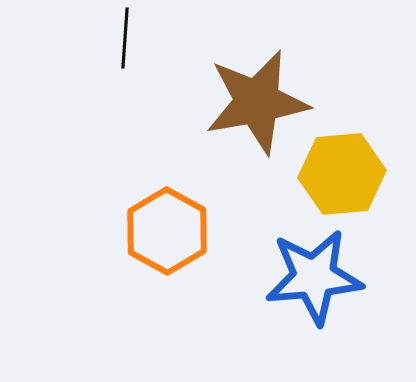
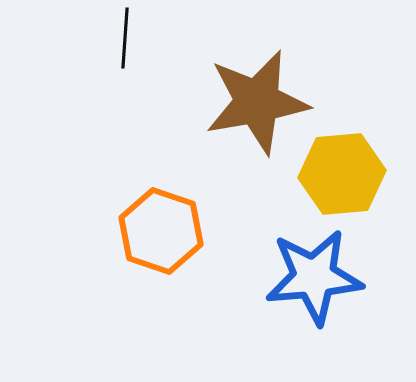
orange hexagon: moved 6 px left; rotated 10 degrees counterclockwise
